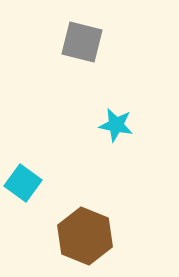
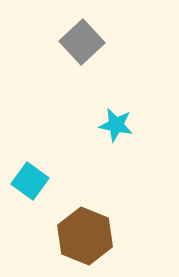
gray square: rotated 33 degrees clockwise
cyan square: moved 7 px right, 2 px up
